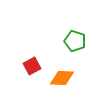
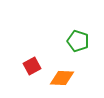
green pentagon: moved 3 px right
